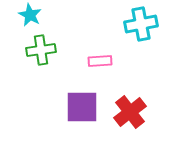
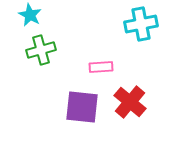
green cross: rotated 8 degrees counterclockwise
pink rectangle: moved 1 px right, 6 px down
purple square: rotated 6 degrees clockwise
red cross: moved 10 px up; rotated 12 degrees counterclockwise
